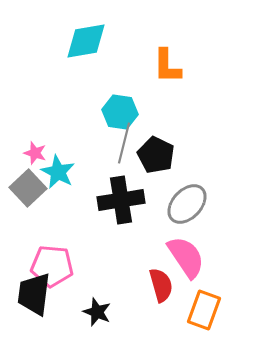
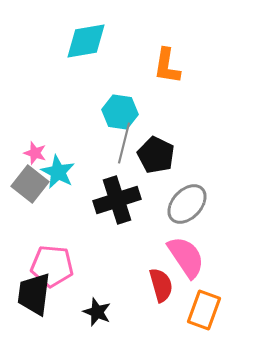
orange L-shape: rotated 9 degrees clockwise
gray square: moved 2 px right, 4 px up; rotated 9 degrees counterclockwise
black cross: moved 4 px left; rotated 9 degrees counterclockwise
